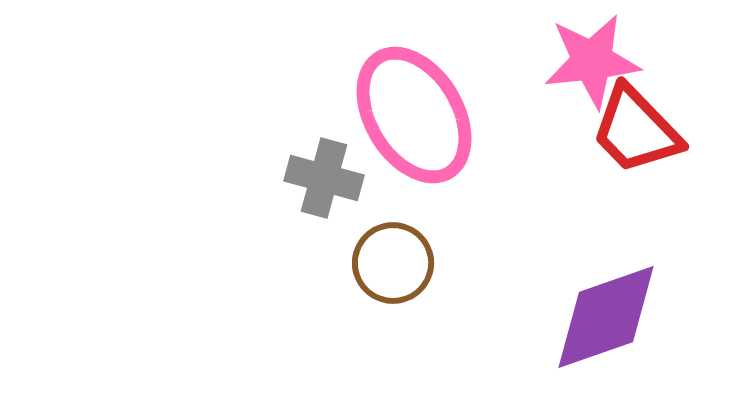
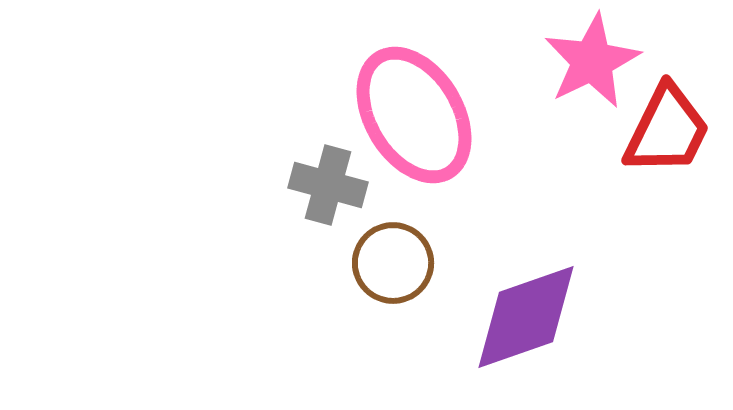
pink star: rotated 20 degrees counterclockwise
red trapezoid: moved 31 px right; rotated 110 degrees counterclockwise
gray cross: moved 4 px right, 7 px down
purple diamond: moved 80 px left
